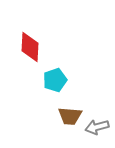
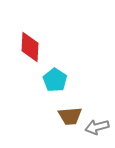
cyan pentagon: rotated 20 degrees counterclockwise
brown trapezoid: rotated 10 degrees counterclockwise
